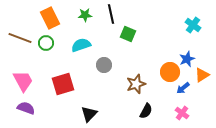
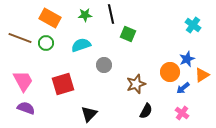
orange rectangle: rotated 35 degrees counterclockwise
